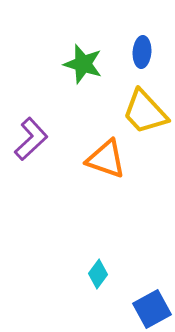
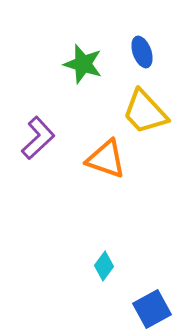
blue ellipse: rotated 24 degrees counterclockwise
purple L-shape: moved 7 px right, 1 px up
cyan diamond: moved 6 px right, 8 px up
